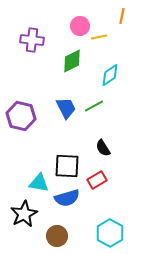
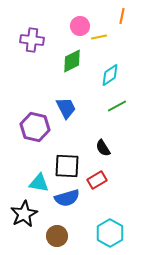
green line: moved 23 px right
purple hexagon: moved 14 px right, 11 px down
